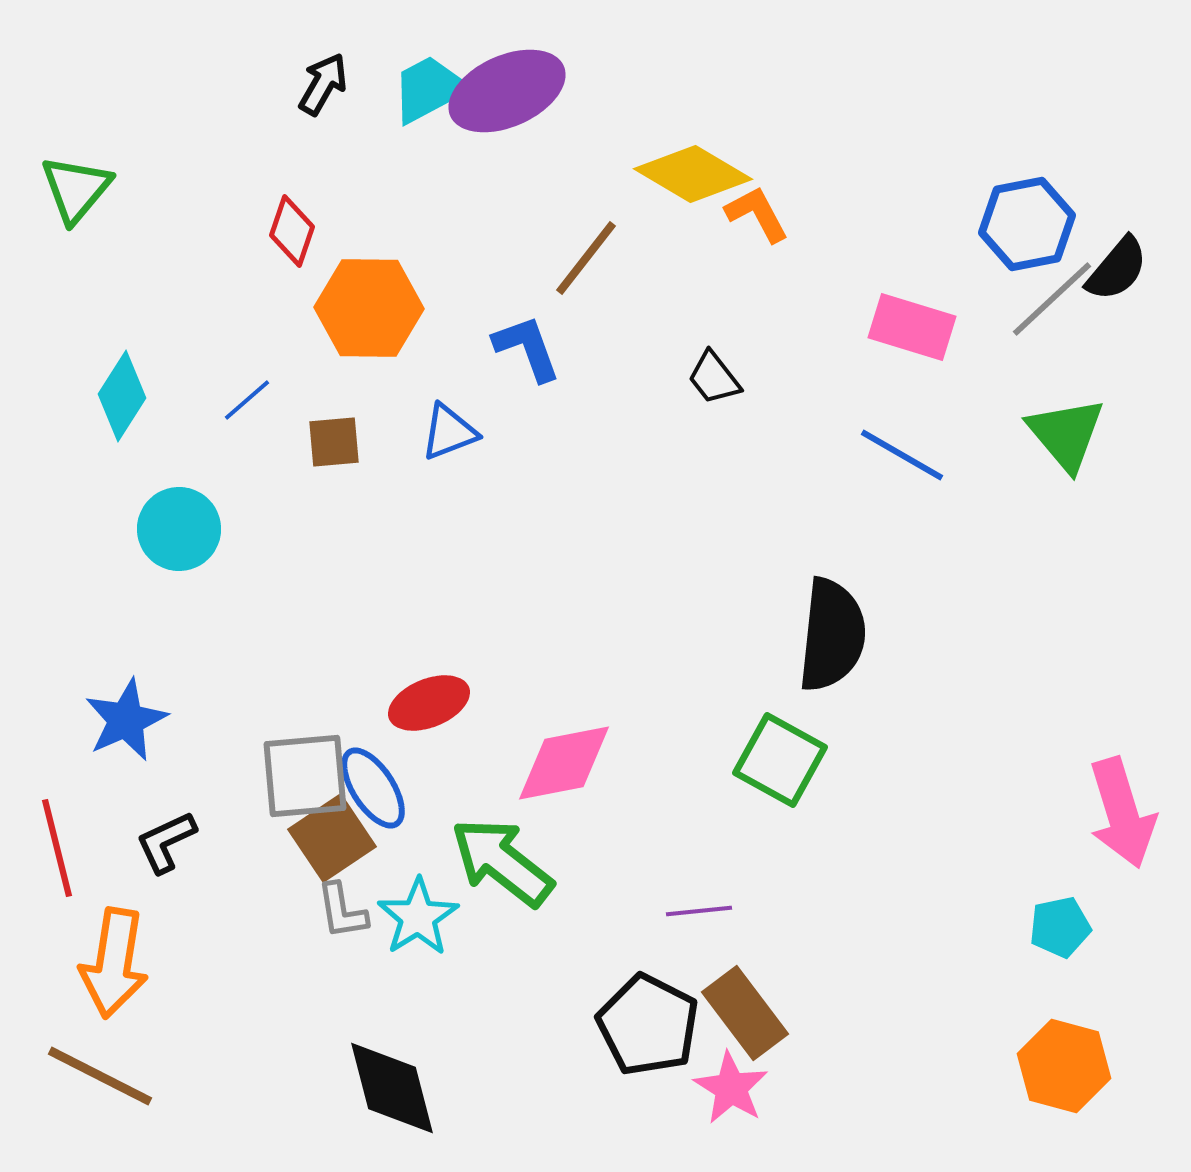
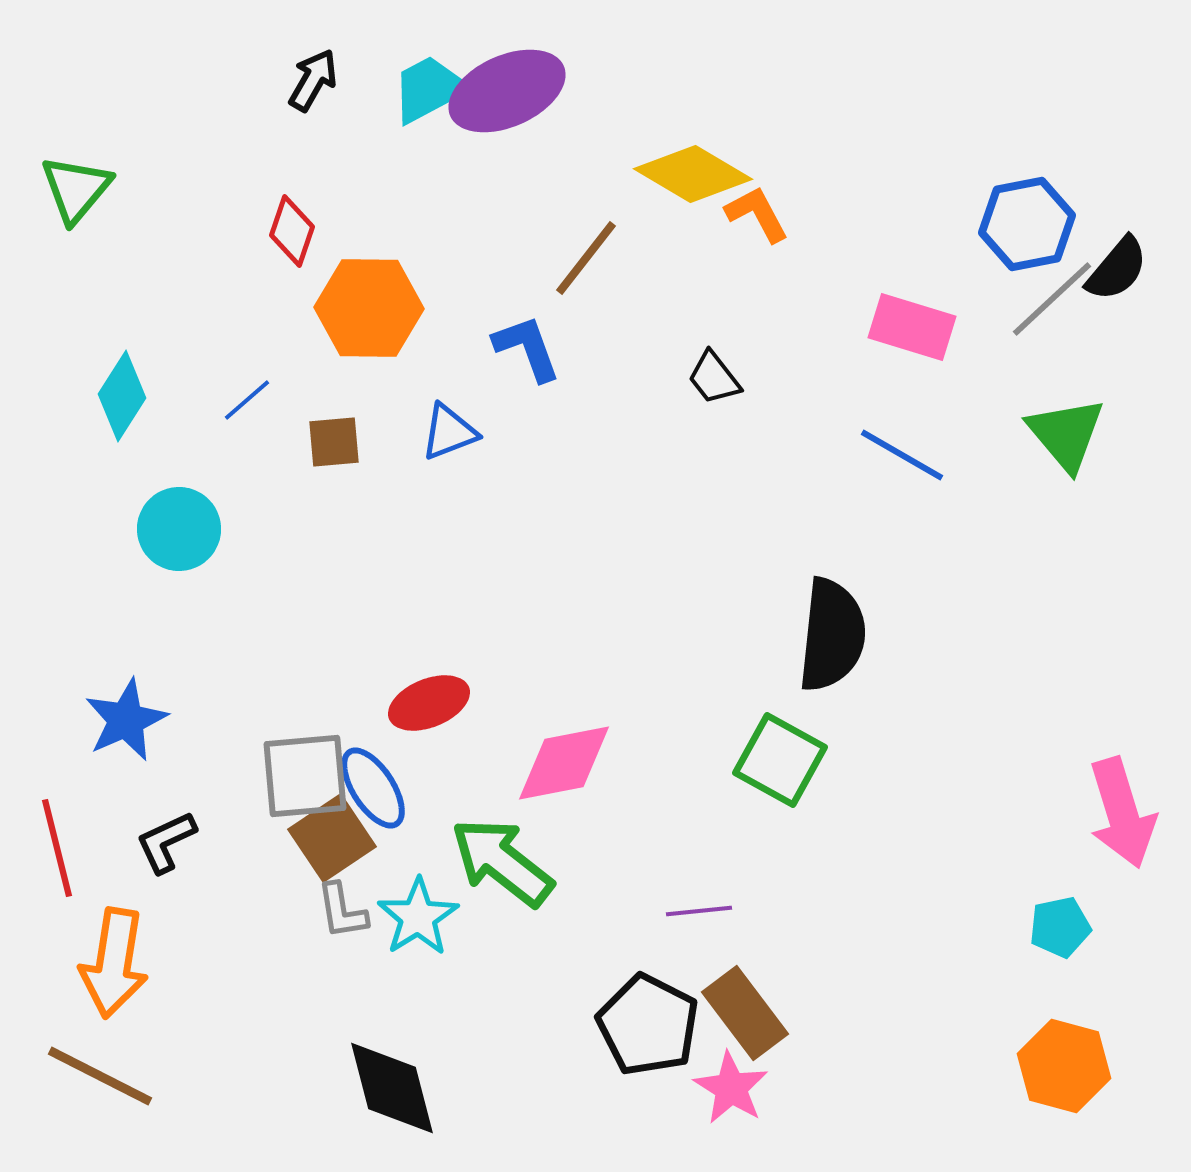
black arrow at (323, 84): moved 10 px left, 4 px up
